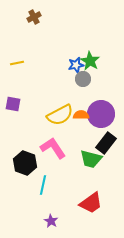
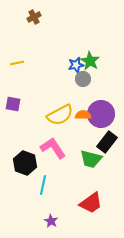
orange semicircle: moved 2 px right
black rectangle: moved 1 px right, 1 px up
